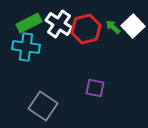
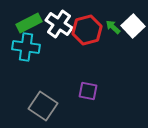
red hexagon: moved 1 px right, 1 px down
purple square: moved 7 px left, 3 px down
